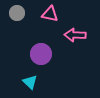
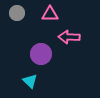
pink triangle: rotated 12 degrees counterclockwise
pink arrow: moved 6 px left, 2 px down
cyan triangle: moved 1 px up
